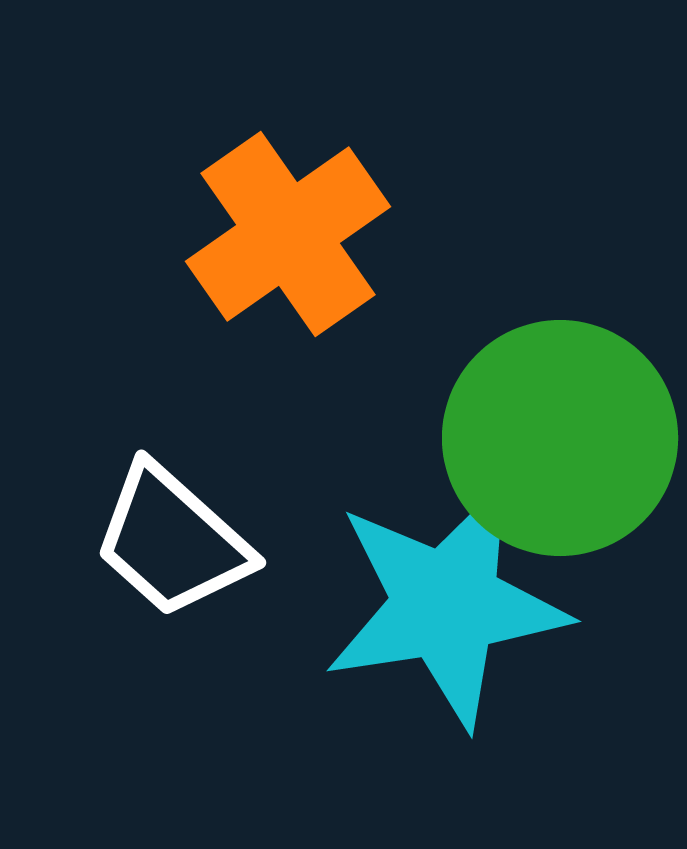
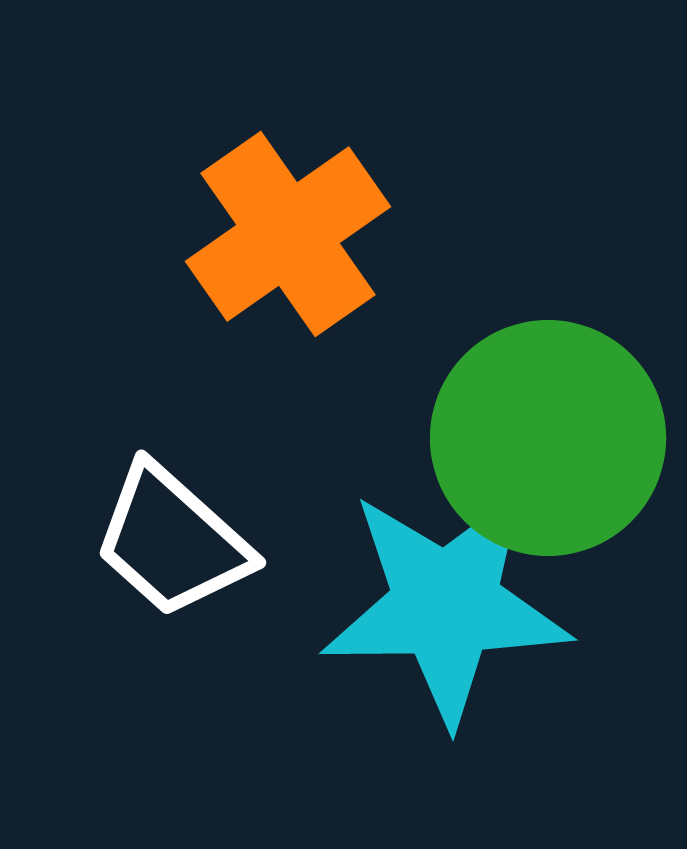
green circle: moved 12 px left
cyan star: rotated 8 degrees clockwise
